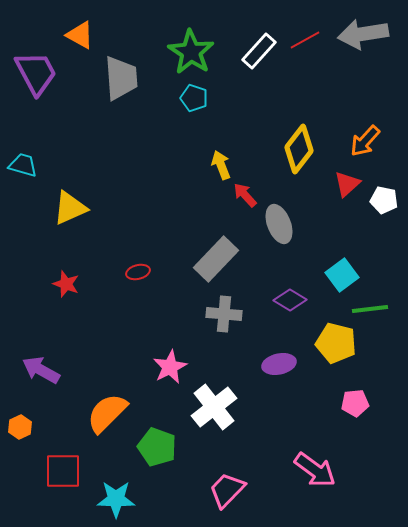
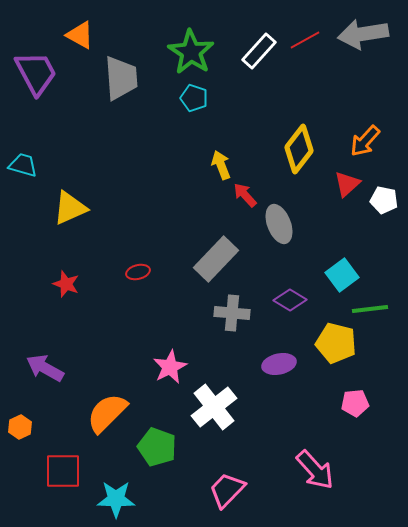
gray cross: moved 8 px right, 1 px up
purple arrow: moved 4 px right, 2 px up
pink arrow: rotated 12 degrees clockwise
